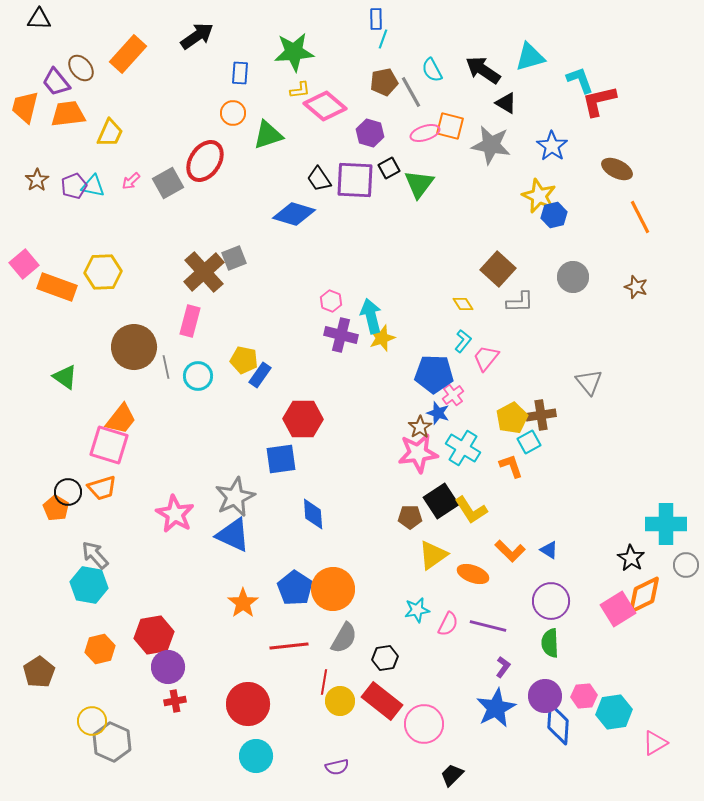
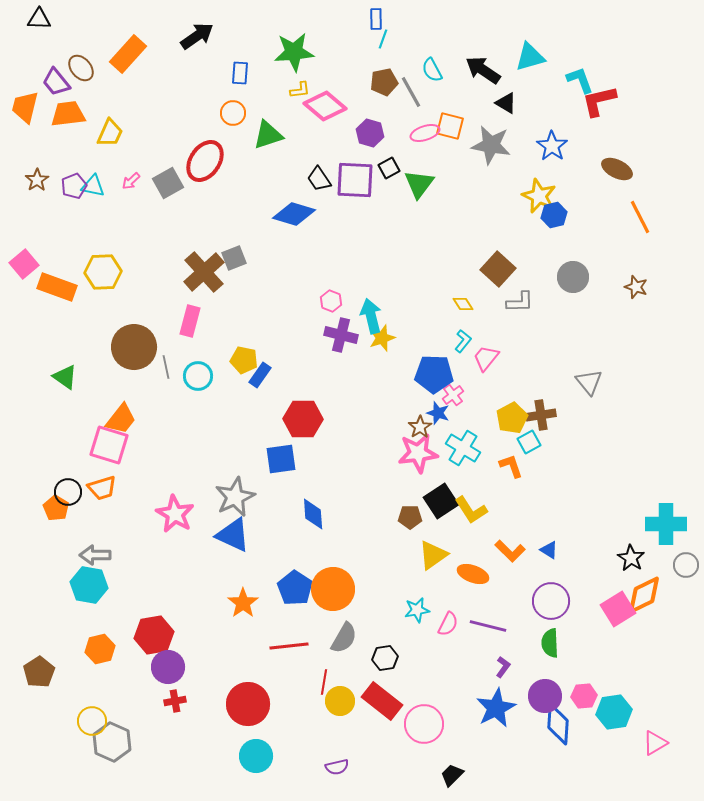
gray arrow at (95, 555): rotated 48 degrees counterclockwise
